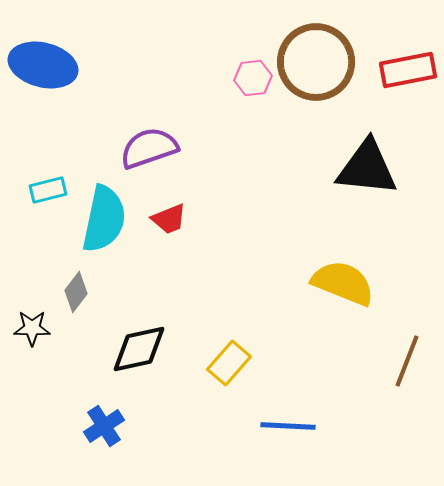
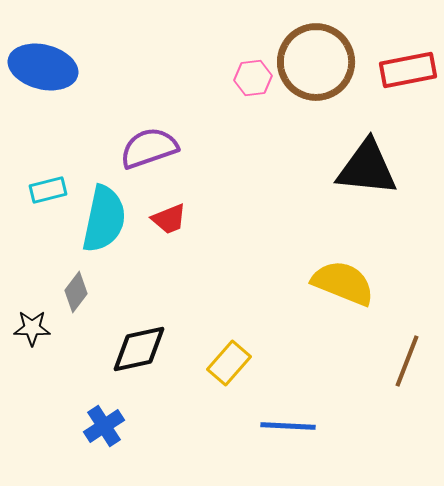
blue ellipse: moved 2 px down
